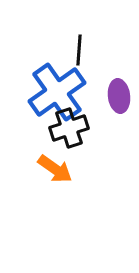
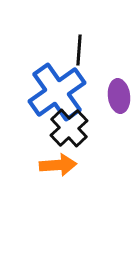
black cross: rotated 24 degrees counterclockwise
orange arrow: moved 3 px right, 4 px up; rotated 39 degrees counterclockwise
